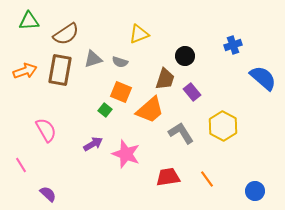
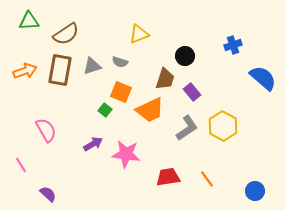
gray triangle: moved 1 px left, 7 px down
orange trapezoid: rotated 16 degrees clockwise
gray L-shape: moved 6 px right, 5 px up; rotated 88 degrees clockwise
pink star: rotated 12 degrees counterclockwise
